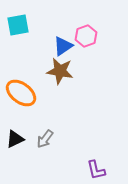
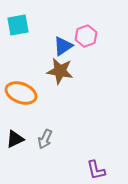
orange ellipse: rotated 16 degrees counterclockwise
gray arrow: rotated 12 degrees counterclockwise
